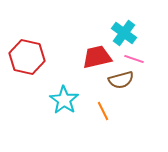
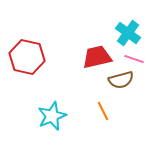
cyan cross: moved 4 px right
cyan star: moved 12 px left, 16 px down; rotated 16 degrees clockwise
